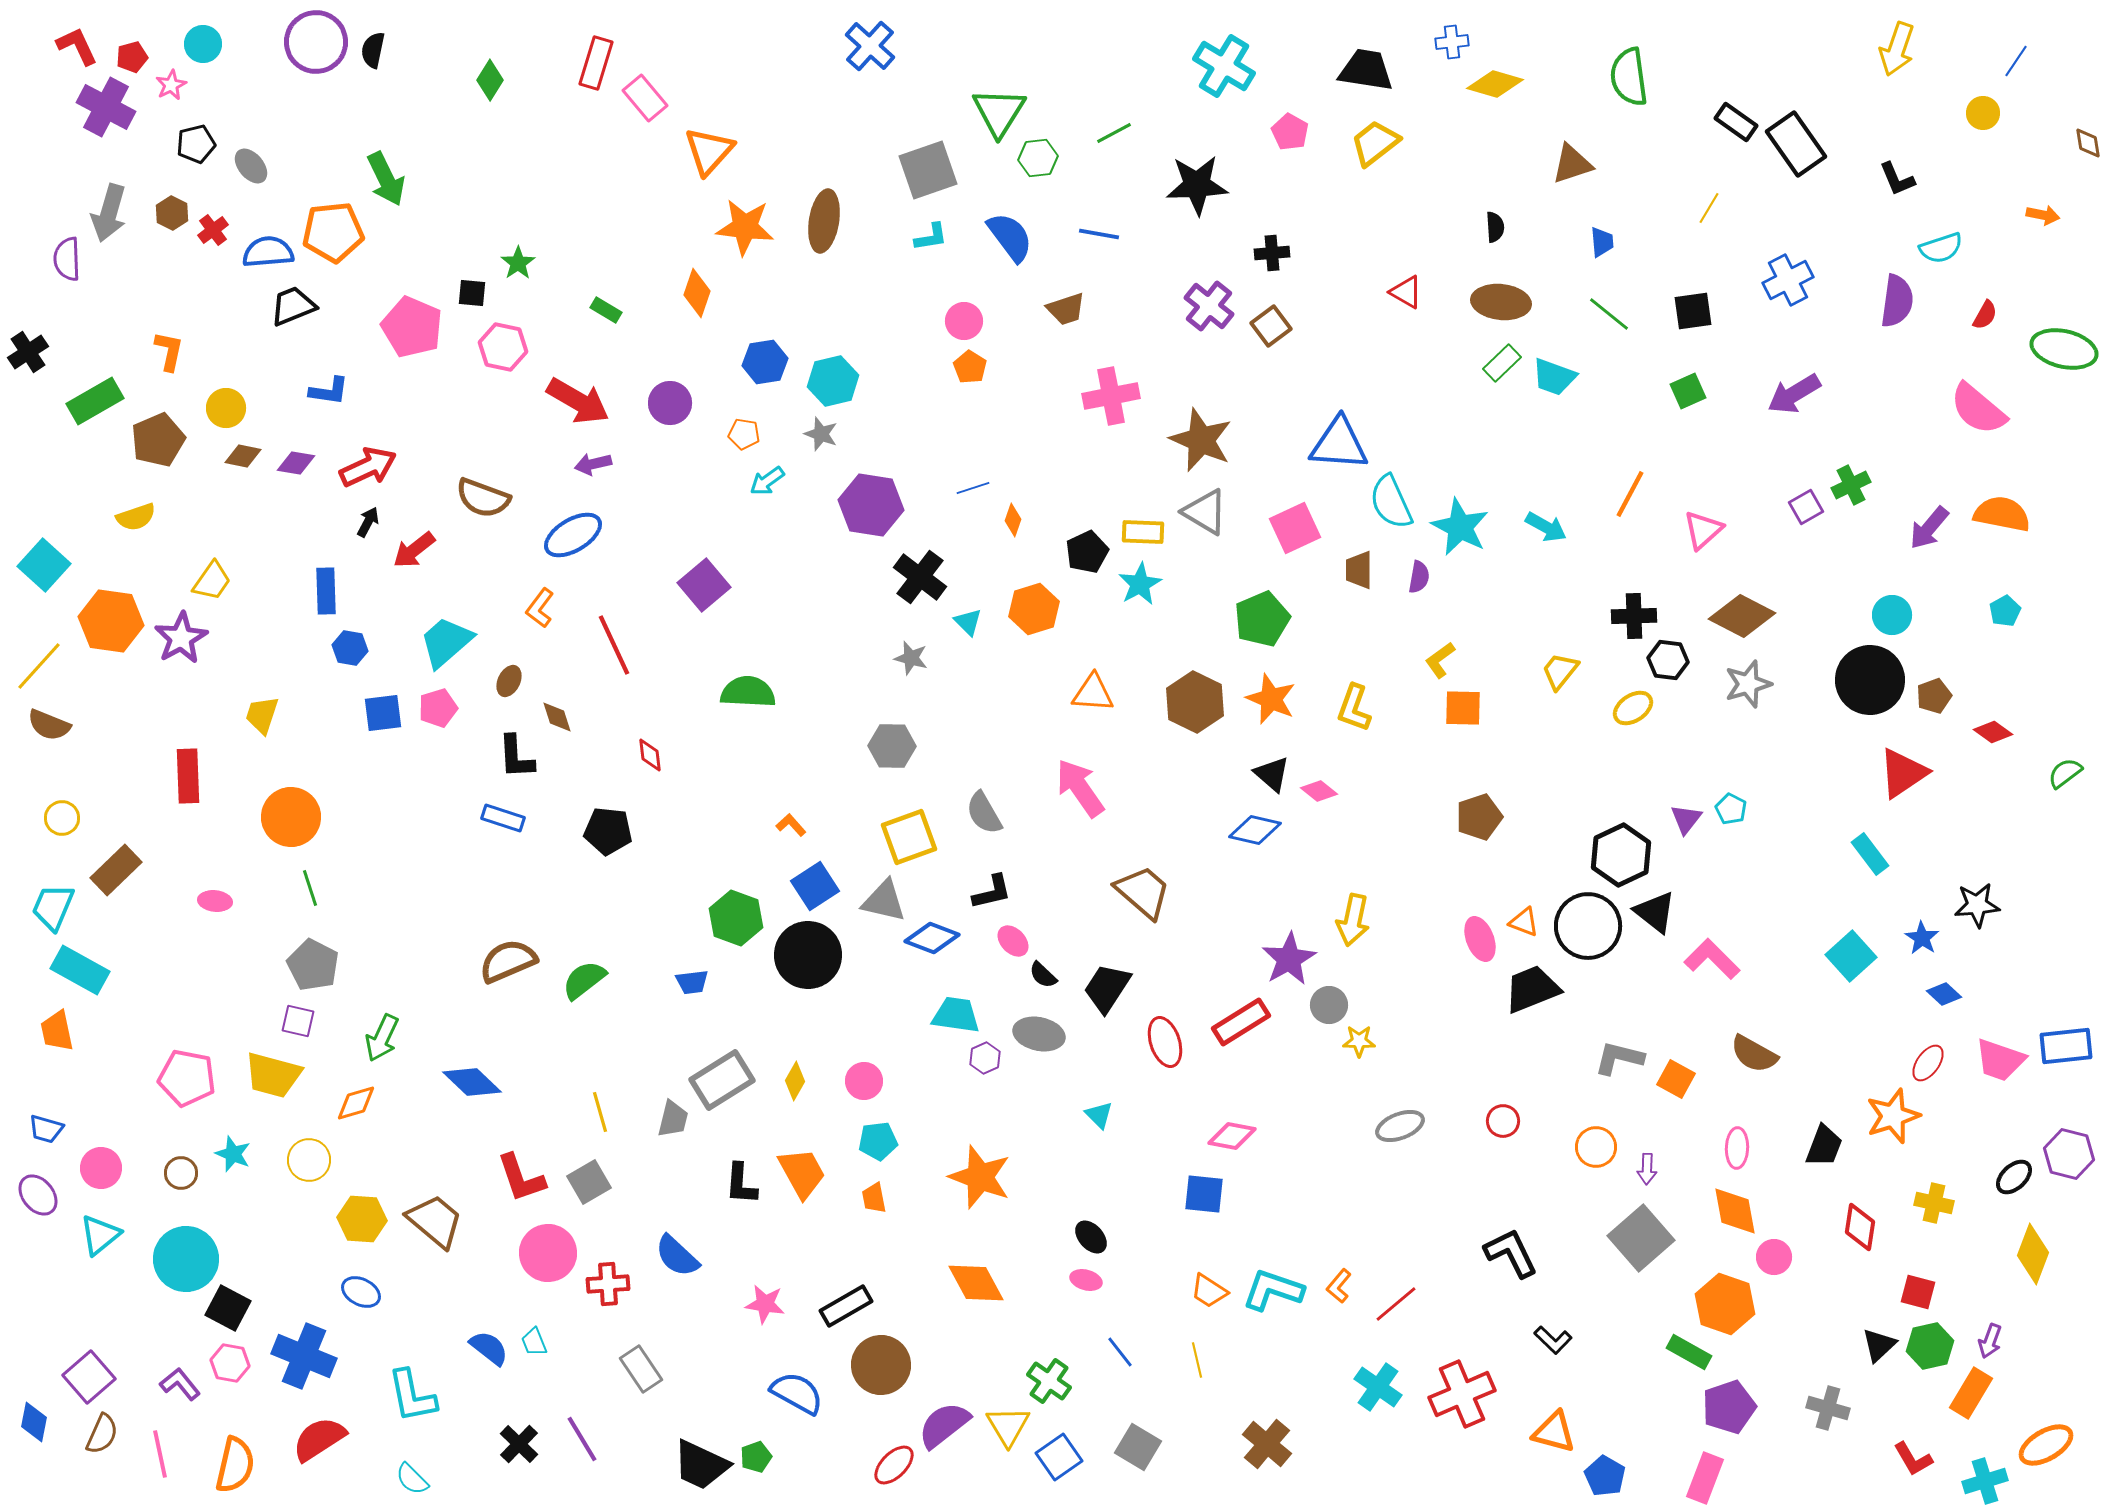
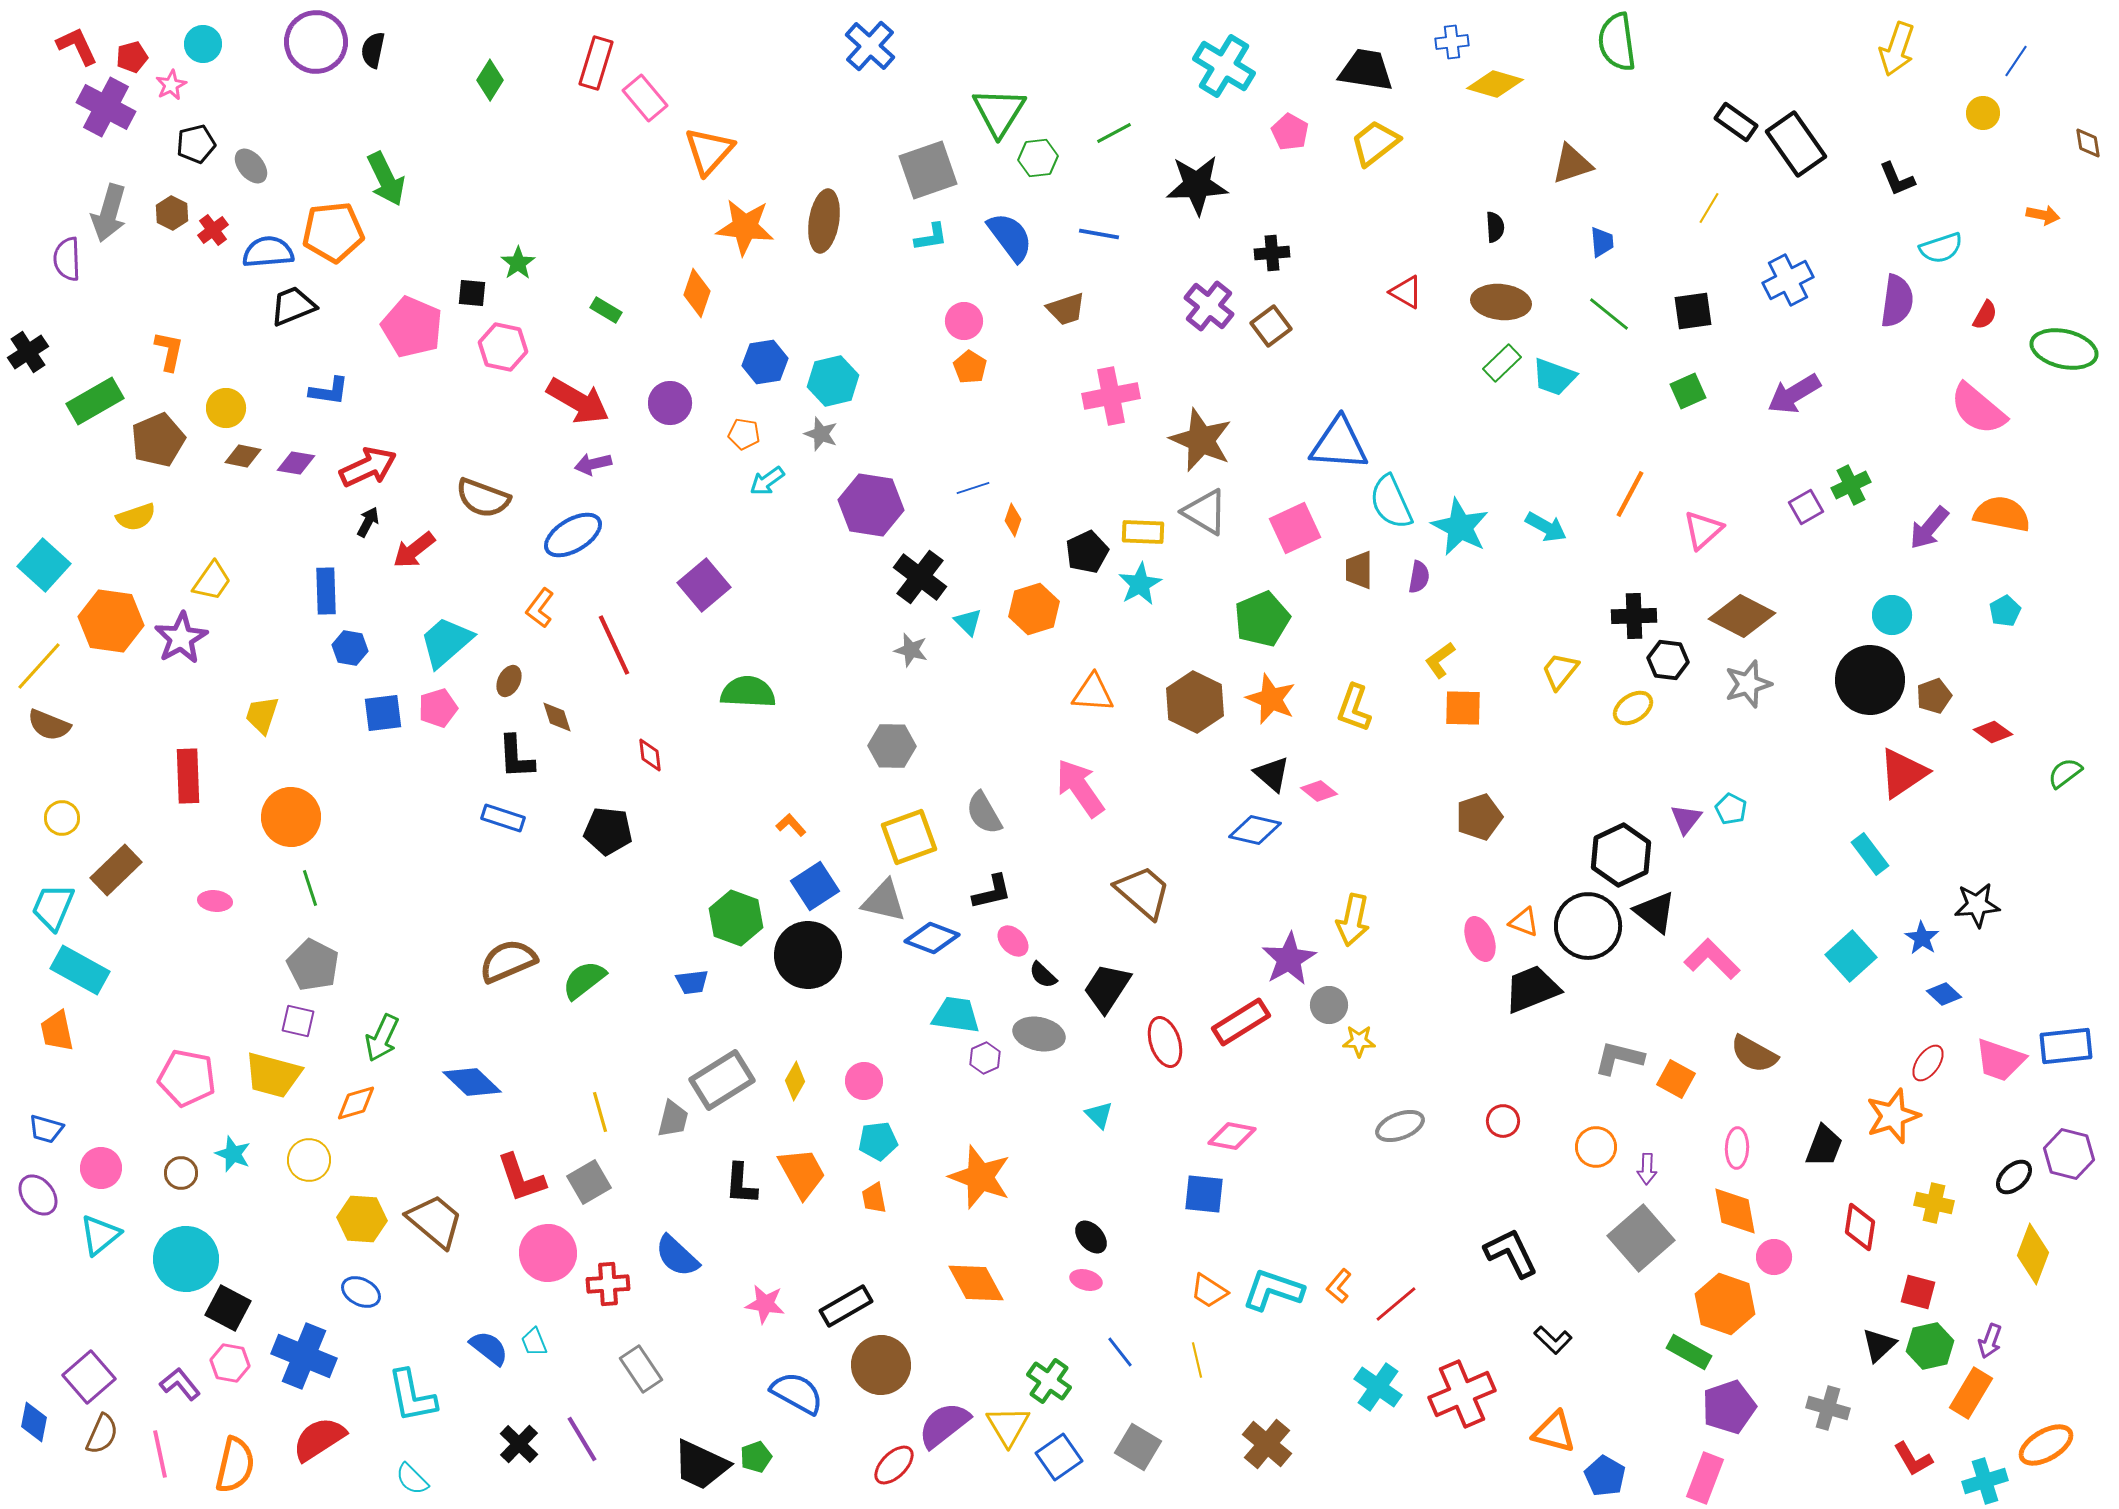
green semicircle at (1629, 77): moved 12 px left, 35 px up
gray star at (911, 658): moved 8 px up
